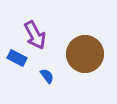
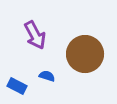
blue rectangle: moved 28 px down
blue semicircle: rotated 35 degrees counterclockwise
